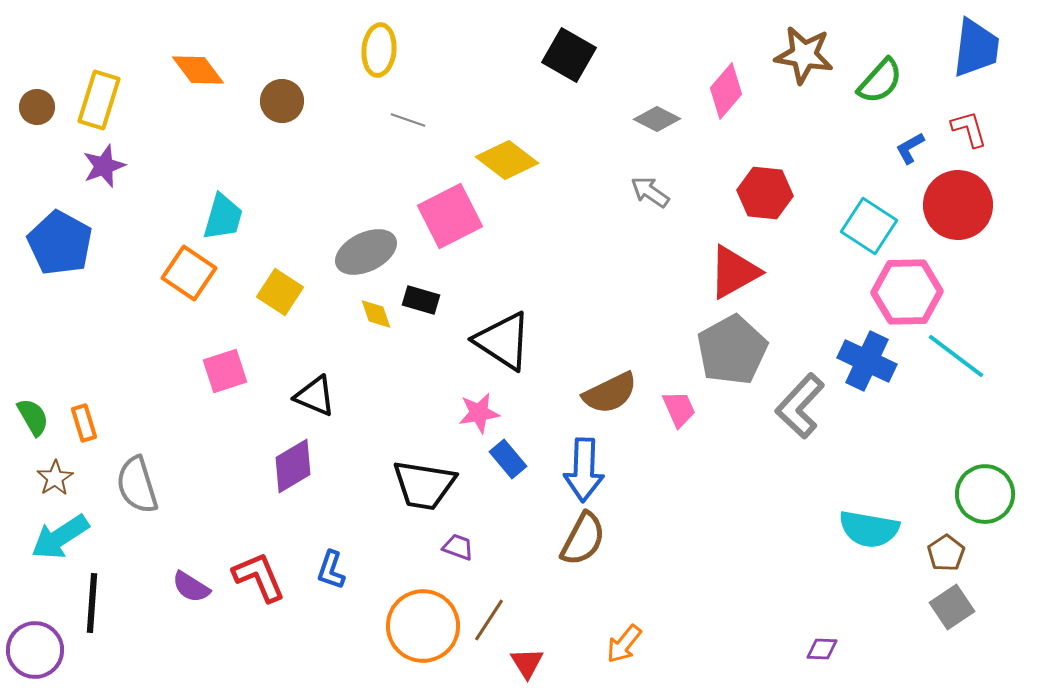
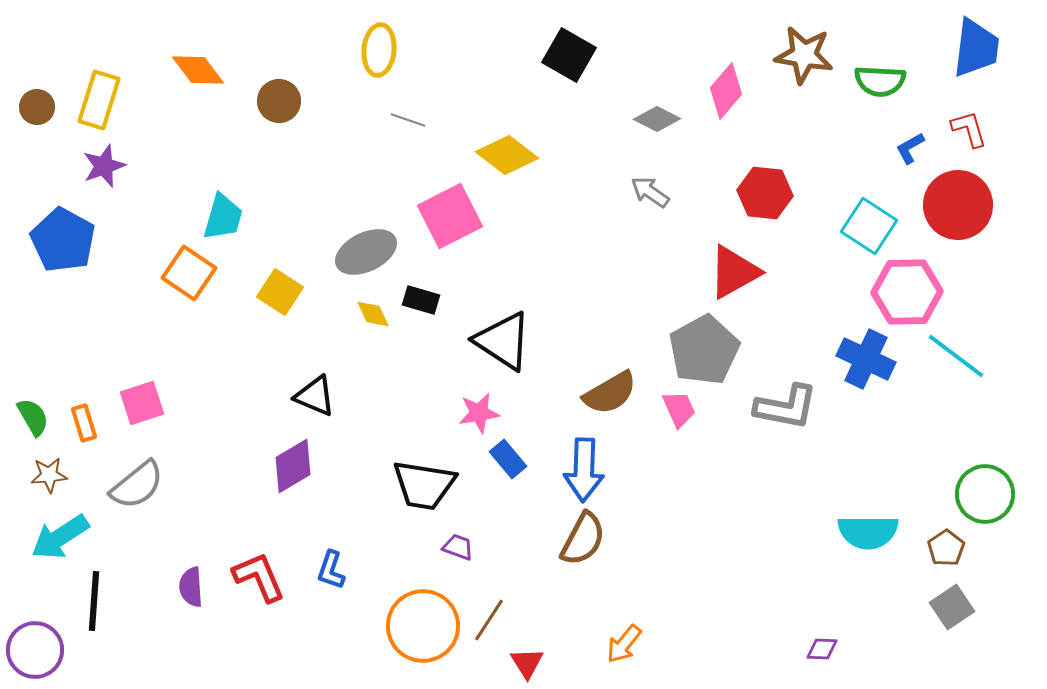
green semicircle at (880, 81): rotated 51 degrees clockwise
brown circle at (282, 101): moved 3 px left
yellow diamond at (507, 160): moved 5 px up
blue pentagon at (60, 243): moved 3 px right, 3 px up
yellow diamond at (376, 314): moved 3 px left; rotated 6 degrees counterclockwise
gray pentagon at (732, 350): moved 28 px left
blue cross at (867, 361): moved 1 px left, 2 px up
pink square at (225, 371): moved 83 px left, 32 px down
brown semicircle at (610, 393): rotated 4 degrees counterclockwise
gray L-shape at (800, 406): moved 14 px left, 1 px down; rotated 122 degrees counterclockwise
brown star at (55, 478): moved 6 px left, 3 px up; rotated 27 degrees clockwise
gray semicircle at (137, 485): rotated 112 degrees counterclockwise
cyan semicircle at (869, 529): moved 1 px left, 3 px down; rotated 10 degrees counterclockwise
brown pentagon at (946, 553): moved 5 px up
purple semicircle at (191, 587): rotated 54 degrees clockwise
black line at (92, 603): moved 2 px right, 2 px up
